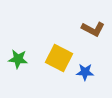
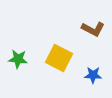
blue star: moved 8 px right, 3 px down
